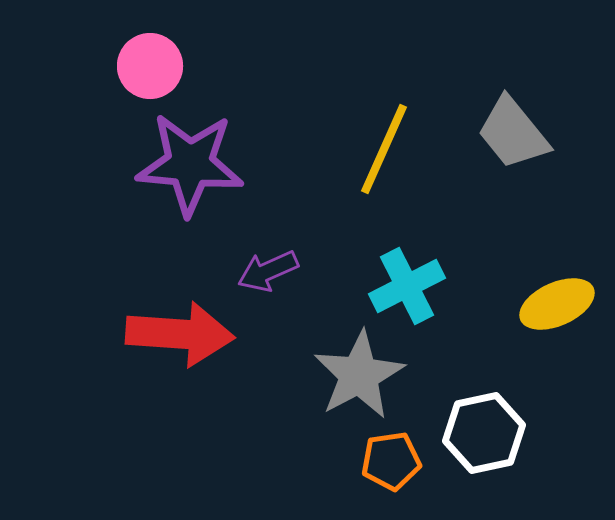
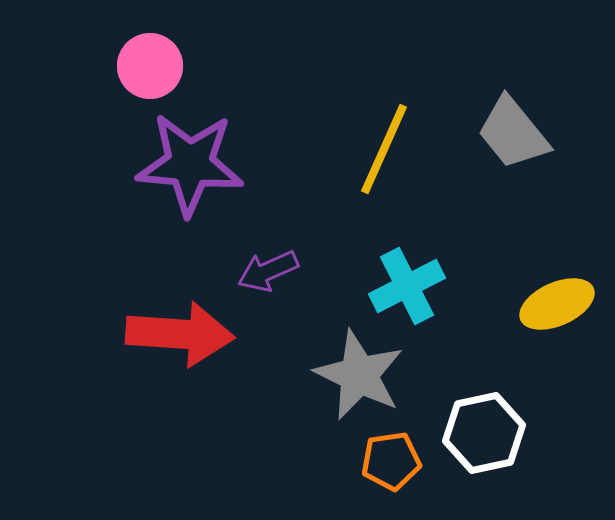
gray star: rotated 18 degrees counterclockwise
